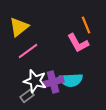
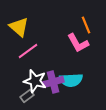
yellow triangle: rotated 40 degrees counterclockwise
